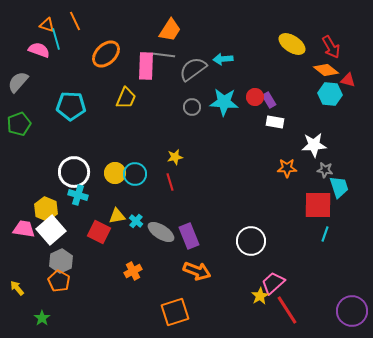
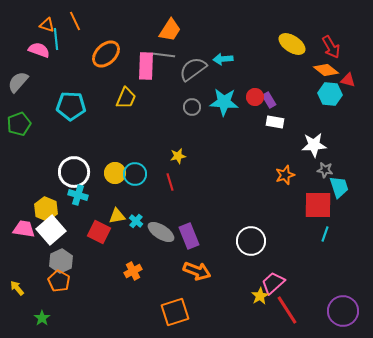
cyan line at (56, 39): rotated 10 degrees clockwise
yellow star at (175, 157): moved 3 px right, 1 px up
orange star at (287, 168): moved 2 px left, 7 px down; rotated 18 degrees counterclockwise
purple circle at (352, 311): moved 9 px left
